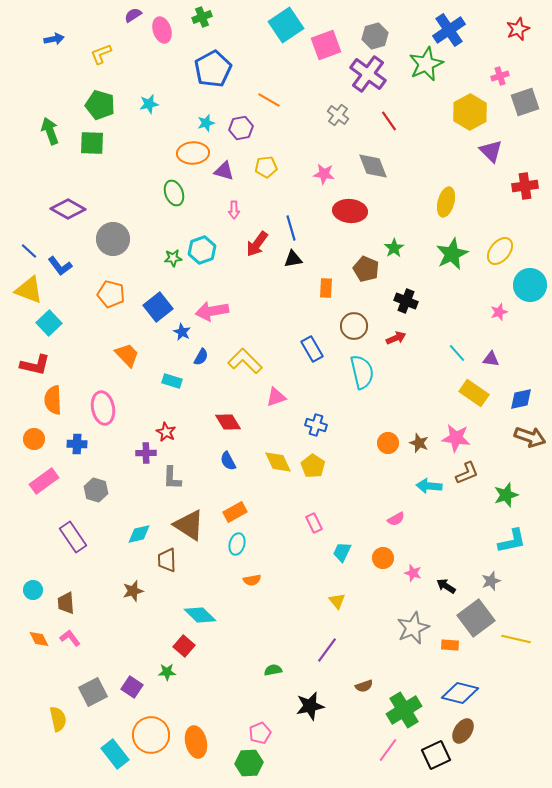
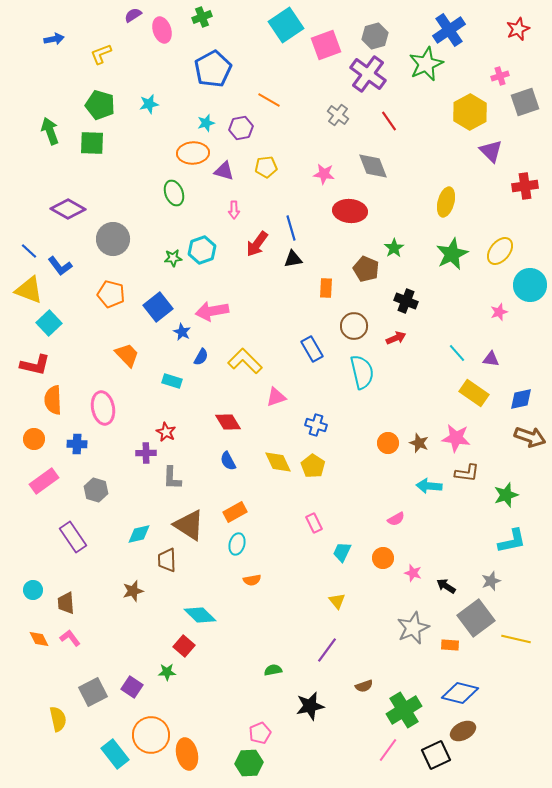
brown L-shape at (467, 473): rotated 30 degrees clockwise
brown ellipse at (463, 731): rotated 30 degrees clockwise
orange ellipse at (196, 742): moved 9 px left, 12 px down
